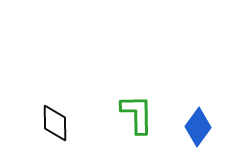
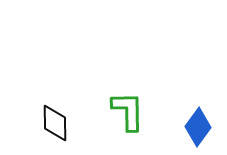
green L-shape: moved 9 px left, 3 px up
